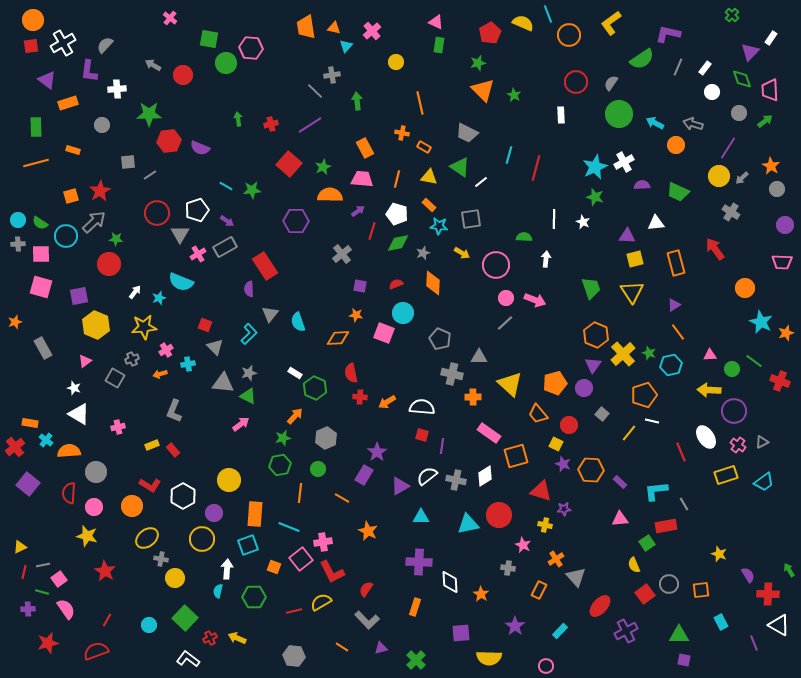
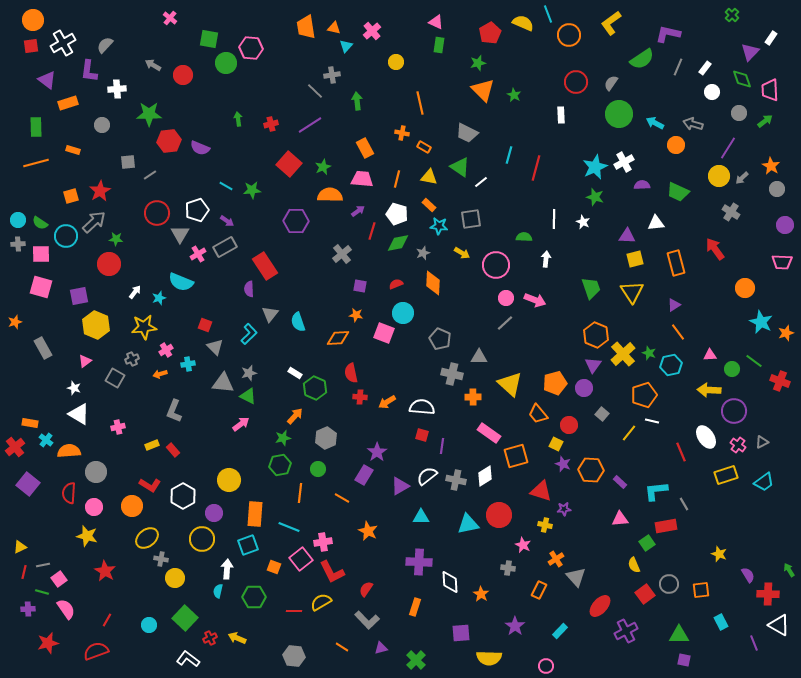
red line at (294, 611): rotated 14 degrees clockwise
